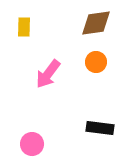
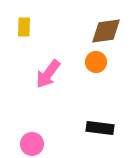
brown diamond: moved 10 px right, 8 px down
